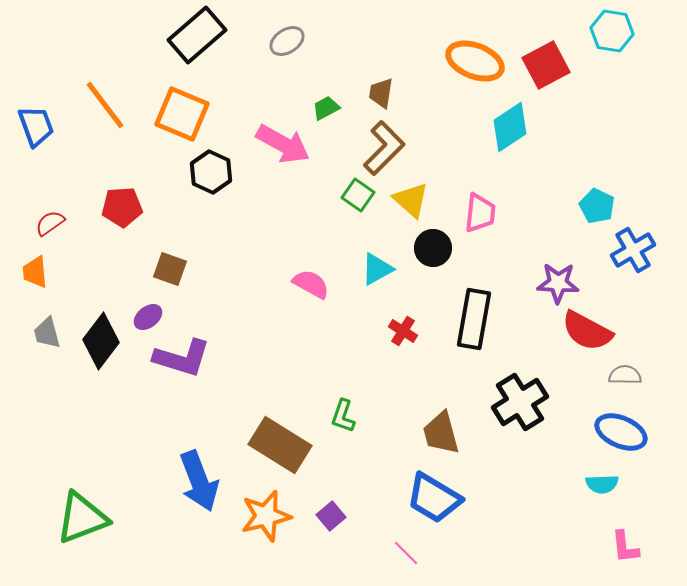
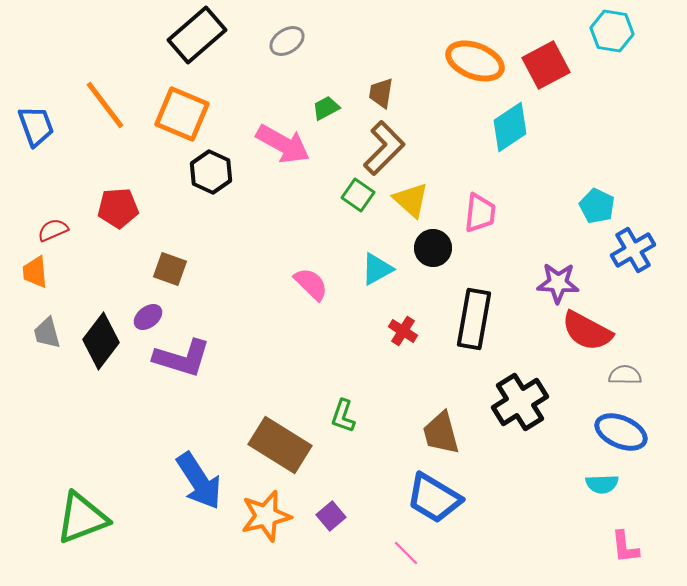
red pentagon at (122, 207): moved 4 px left, 1 px down
red semicircle at (50, 223): moved 3 px right, 7 px down; rotated 12 degrees clockwise
pink semicircle at (311, 284): rotated 15 degrees clockwise
blue arrow at (199, 481): rotated 12 degrees counterclockwise
